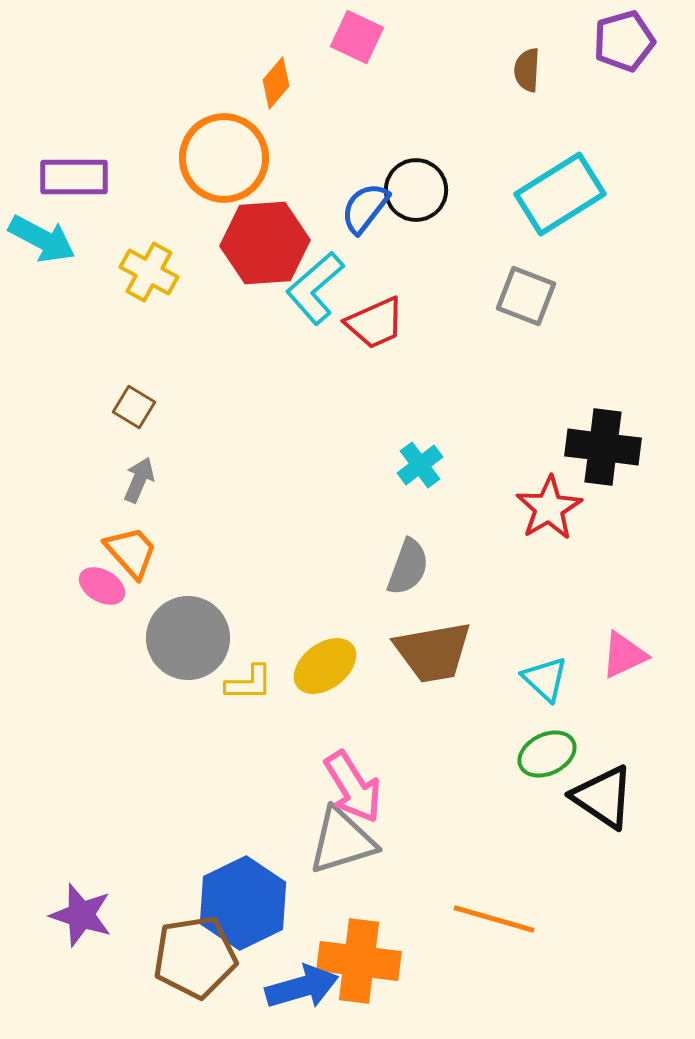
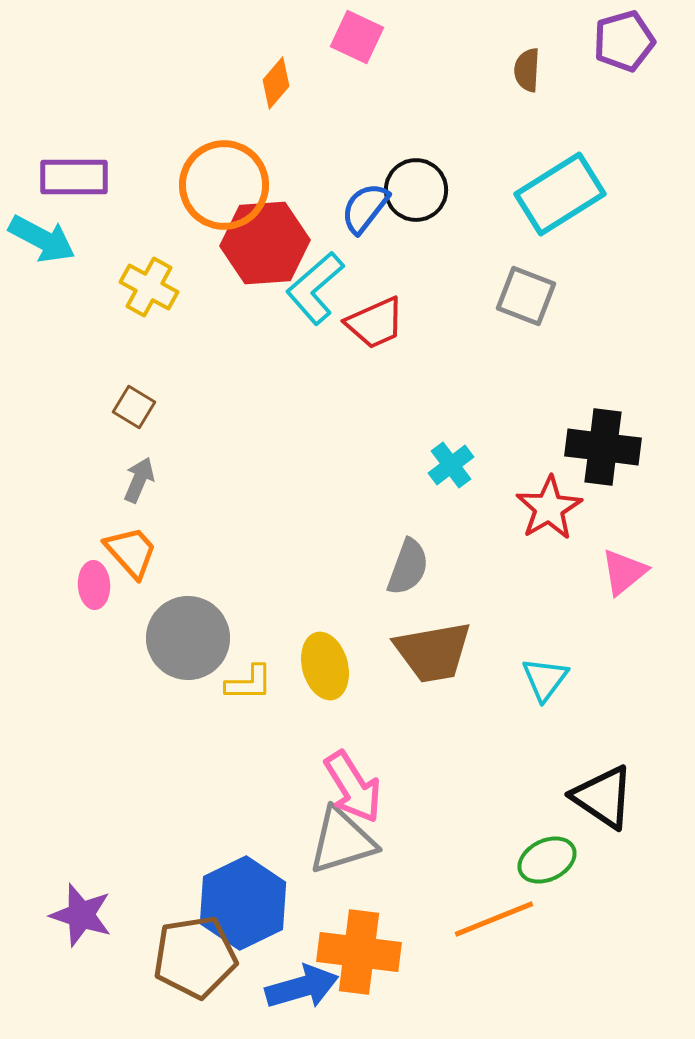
orange circle: moved 27 px down
yellow cross: moved 15 px down
cyan cross: moved 31 px right
pink ellipse: moved 8 px left, 1 px up; rotated 57 degrees clockwise
pink triangle: moved 83 px up; rotated 14 degrees counterclockwise
yellow ellipse: rotated 68 degrees counterclockwise
cyan triangle: rotated 24 degrees clockwise
green ellipse: moved 106 px down
orange line: rotated 38 degrees counterclockwise
orange cross: moved 9 px up
